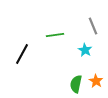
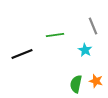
black line: rotated 40 degrees clockwise
orange star: rotated 16 degrees counterclockwise
